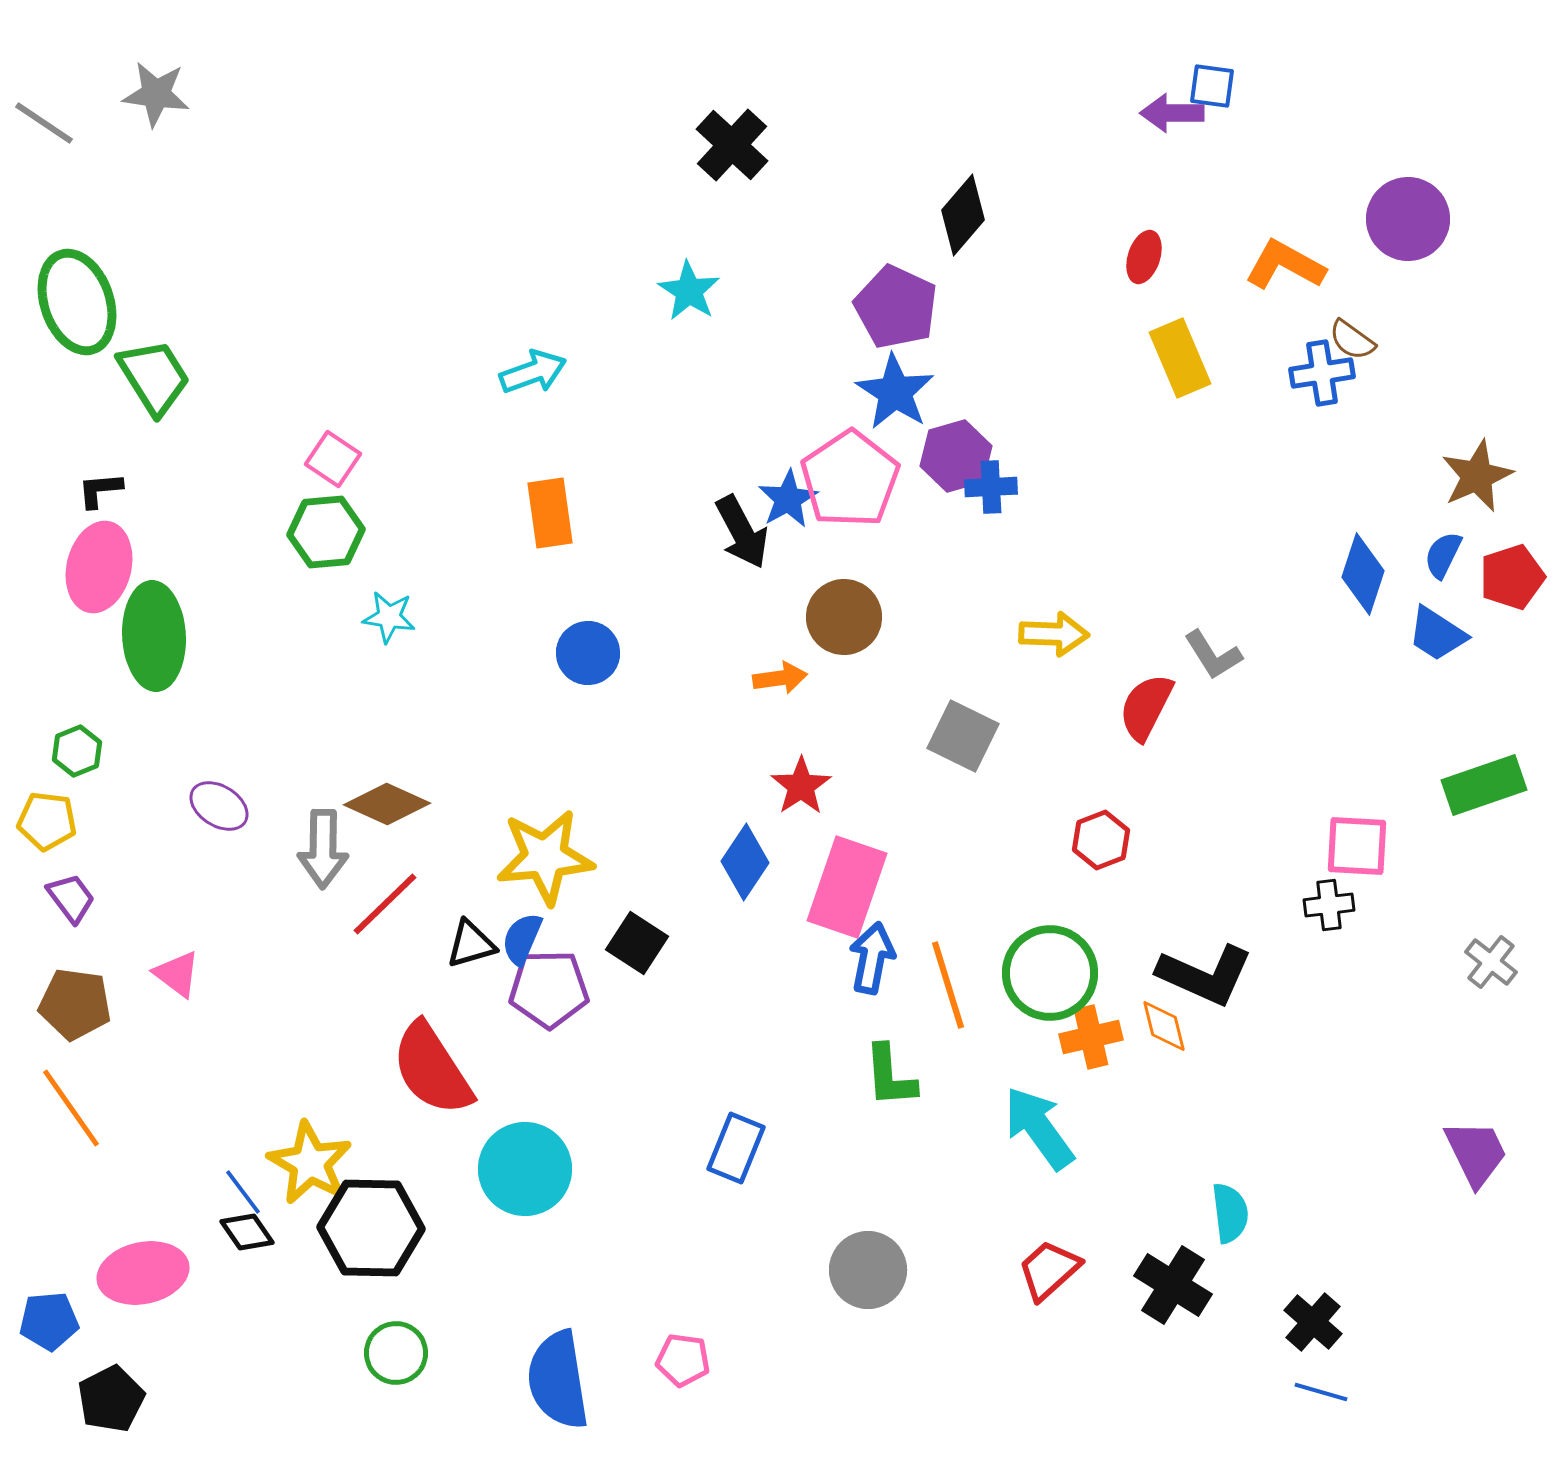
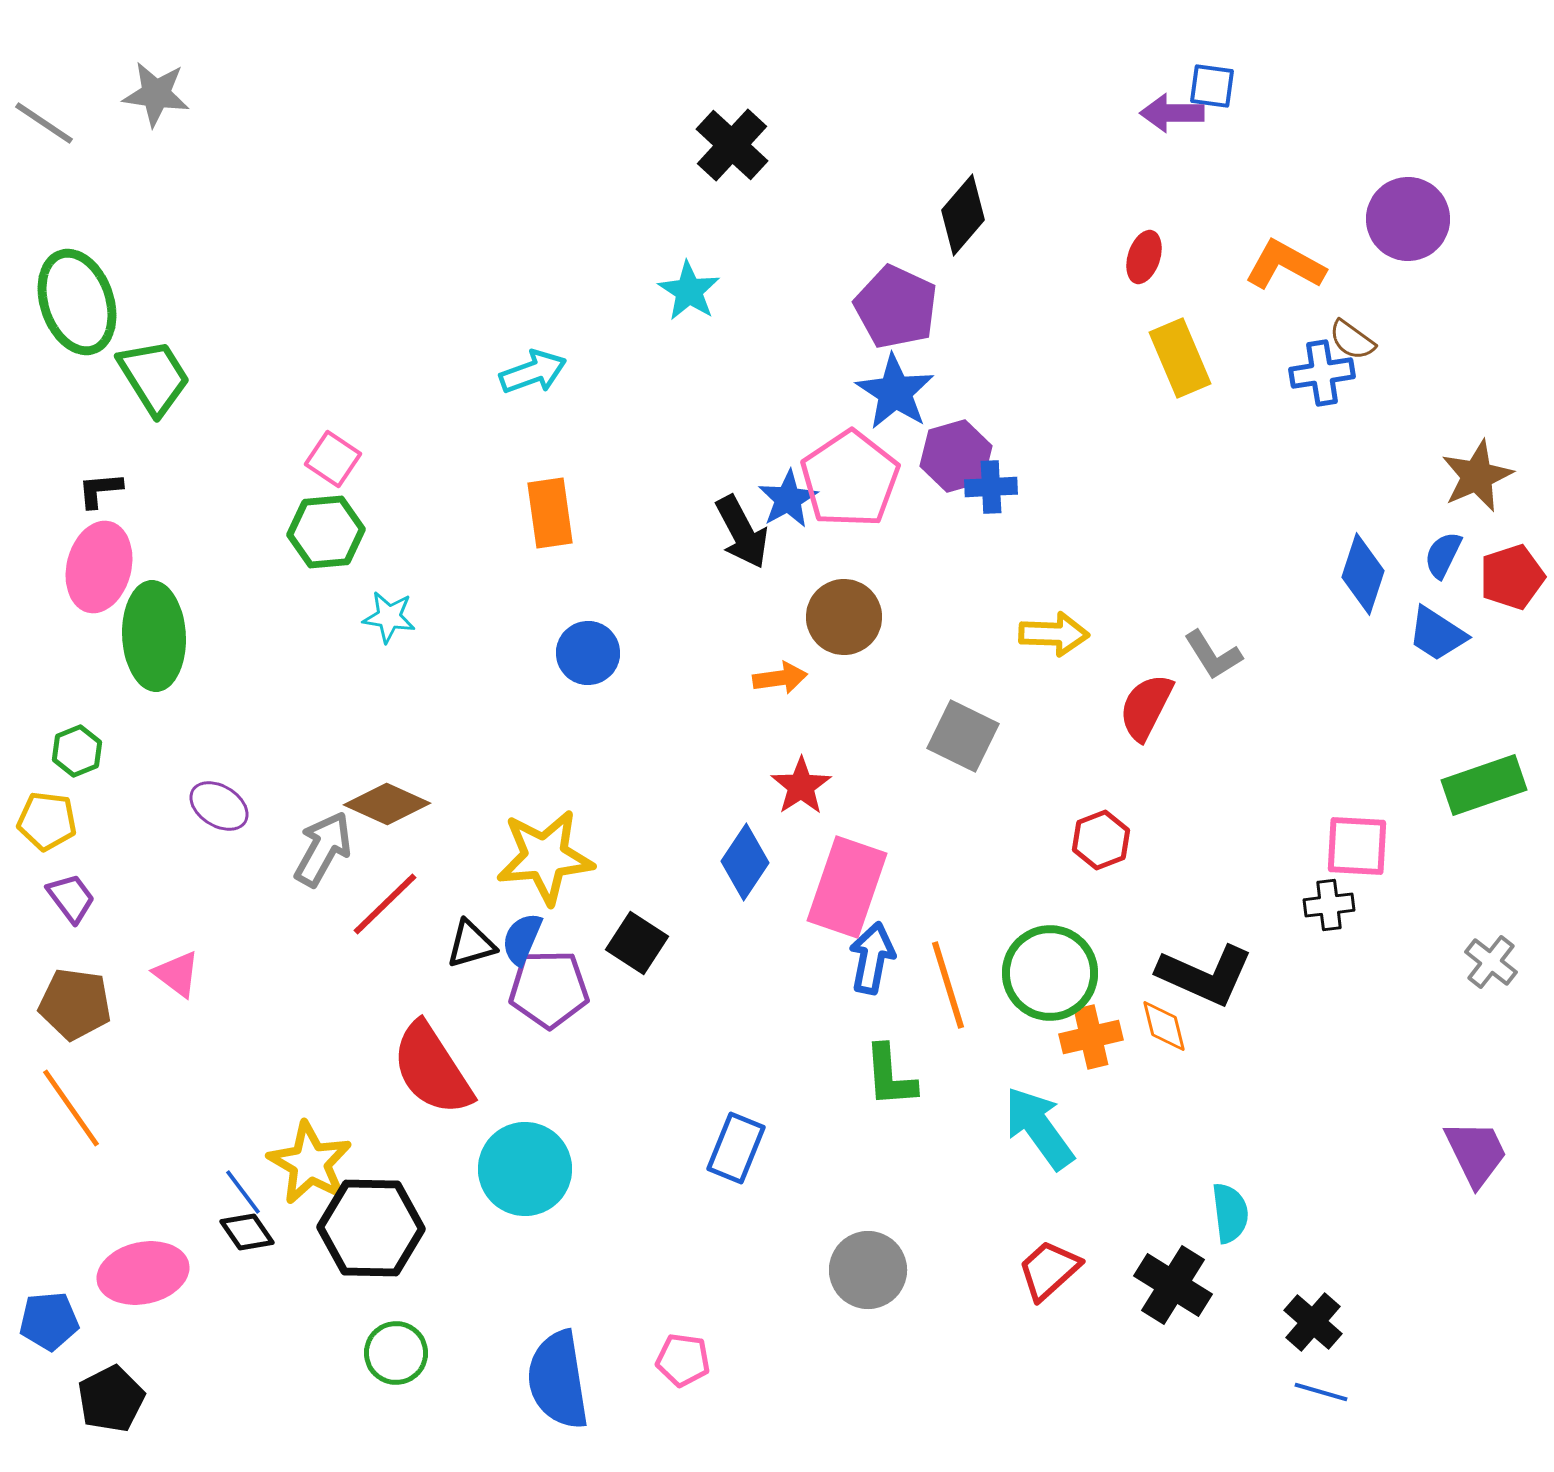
gray arrow at (323, 849): rotated 152 degrees counterclockwise
